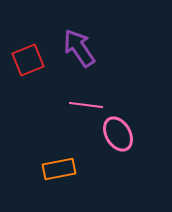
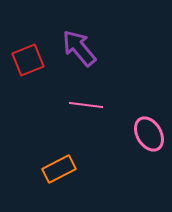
purple arrow: rotated 6 degrees counterclockwise
pink ellipse: moved 31 px right
orange rectangle: rotated 16 degrees counterclockwise
